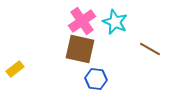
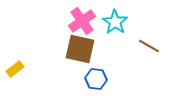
cyan star: rotated 10 degrees clockwise
brown line: moved 1 px left, 3 px up
